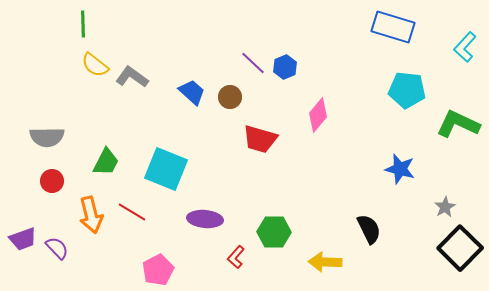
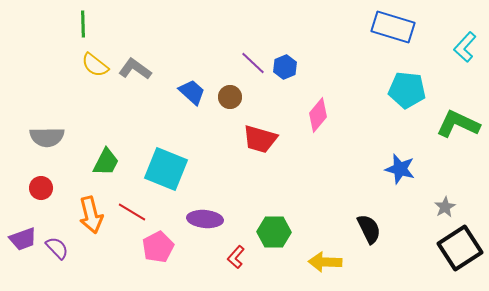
gray L-shape: moved 3 px right, 8 px up
red circle: moved 11 px left, 7 px down
black square: rotated 12 degrees clockwise
pink pentagon: moved 23 px up
